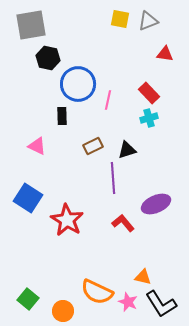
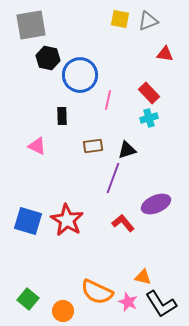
blue circle: moved 2 px right, 9 px up
brown rectangle: rotated 18 degrees clockwise
purple line: rotated 24 degrees clockwise
blue square: moved 23 px down; rotated 16 degrees counterclockwise
